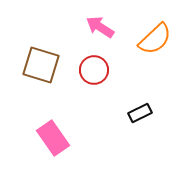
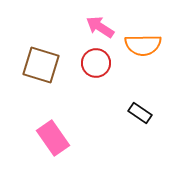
orange semicircle: moved 12 px left, 6 px down; rotated 42 degrees clockwise
red circle: moved 2 px right, 7 px up
black rectangle: rotated 60 degrees clockwise
